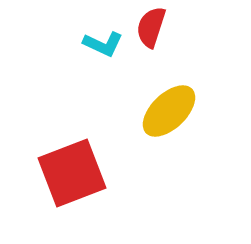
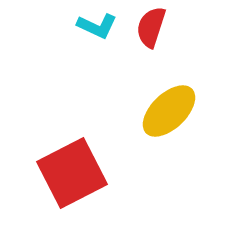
cyan L-shape: moved 6 px left, 18 px up
red square: rotated 6 degrees counterclockwise
